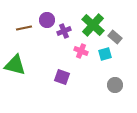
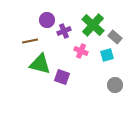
brown line: moved 6 px right, 13 px down
cyan square: moved 2 px right, 1 px down
green triangle: moved 25 px right, 1 px up
